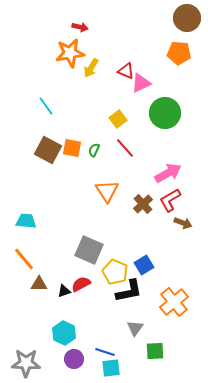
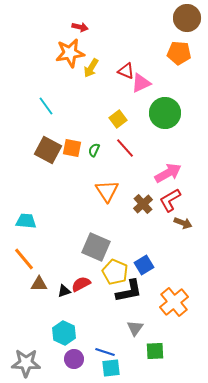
gray square: moved 7 px right, 3 px up
